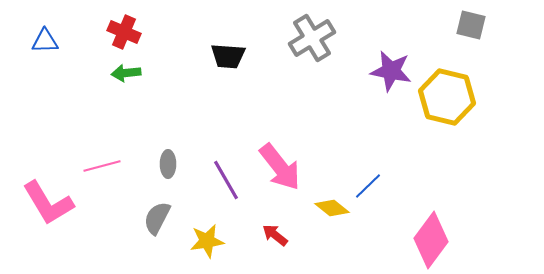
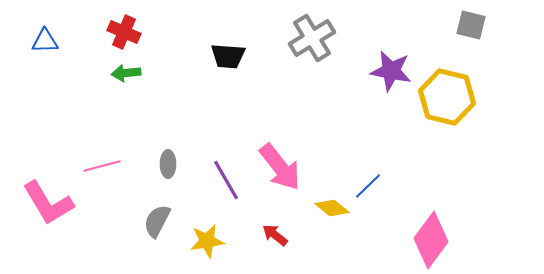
gray semicircle: moved 3 px down
